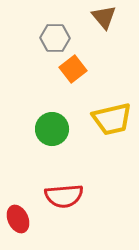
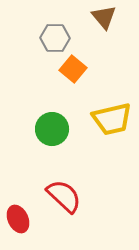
orange square: rotated 12 degrees counterclockwise
red semicircle: rotated 132 degrees counterclockwise
